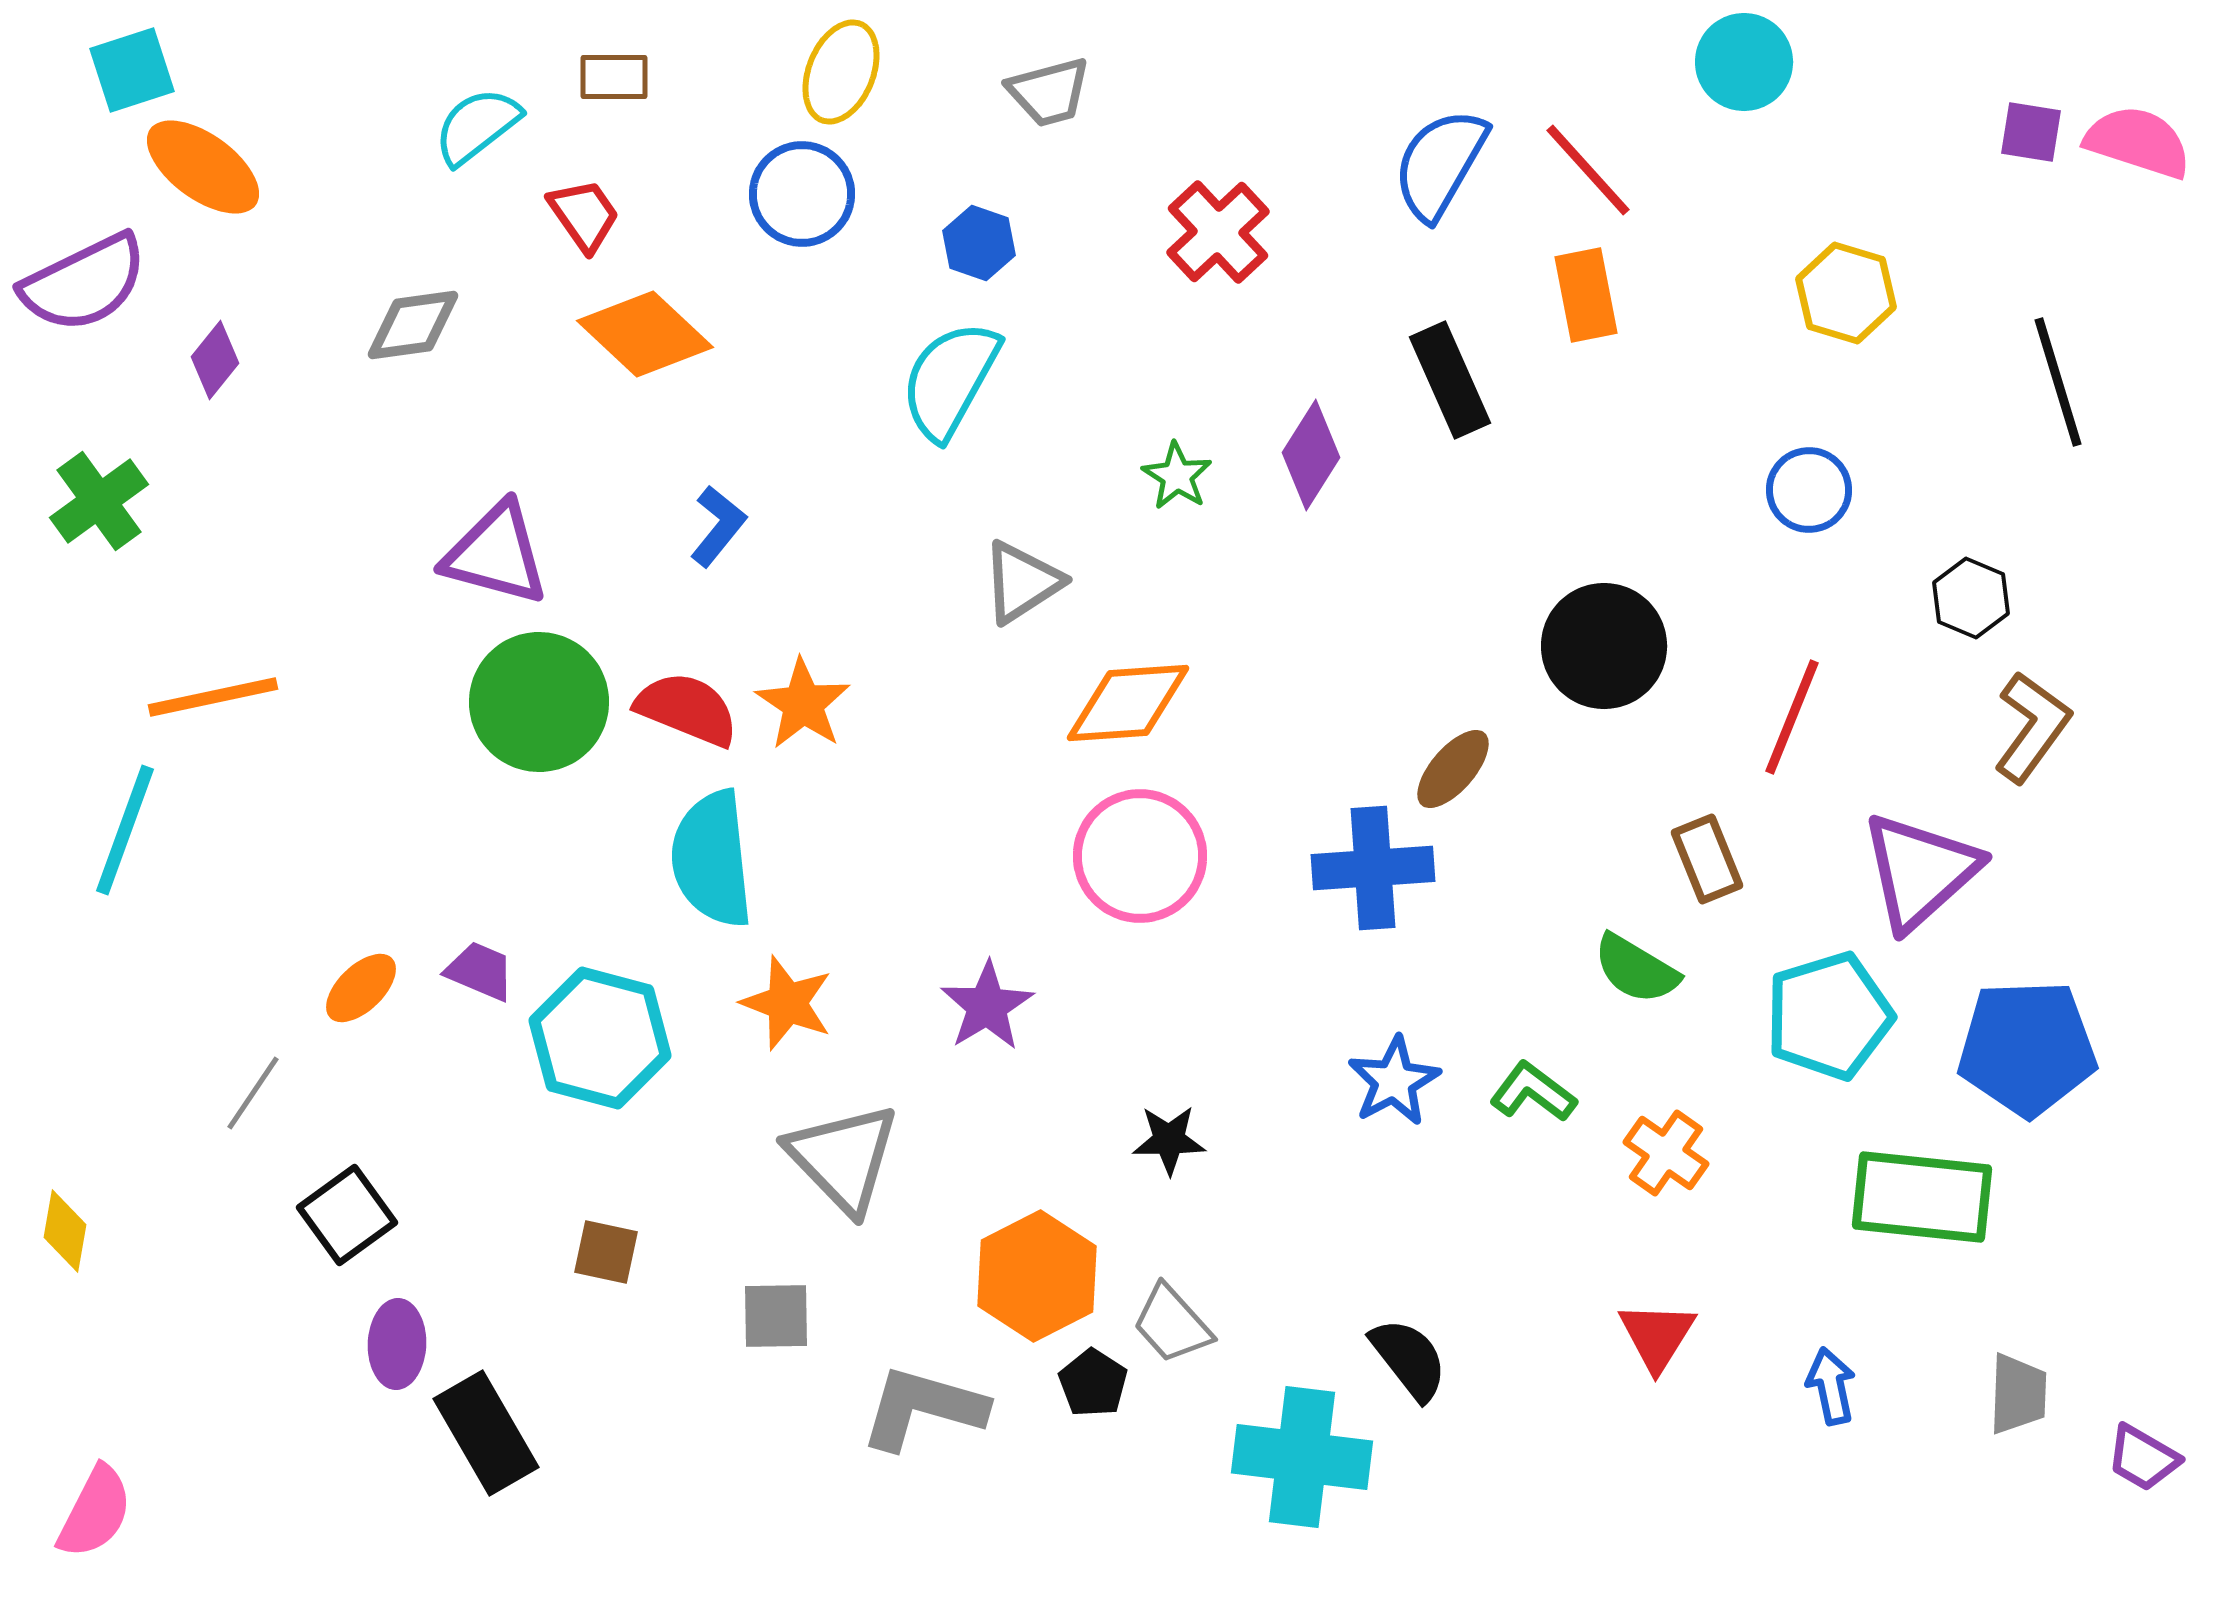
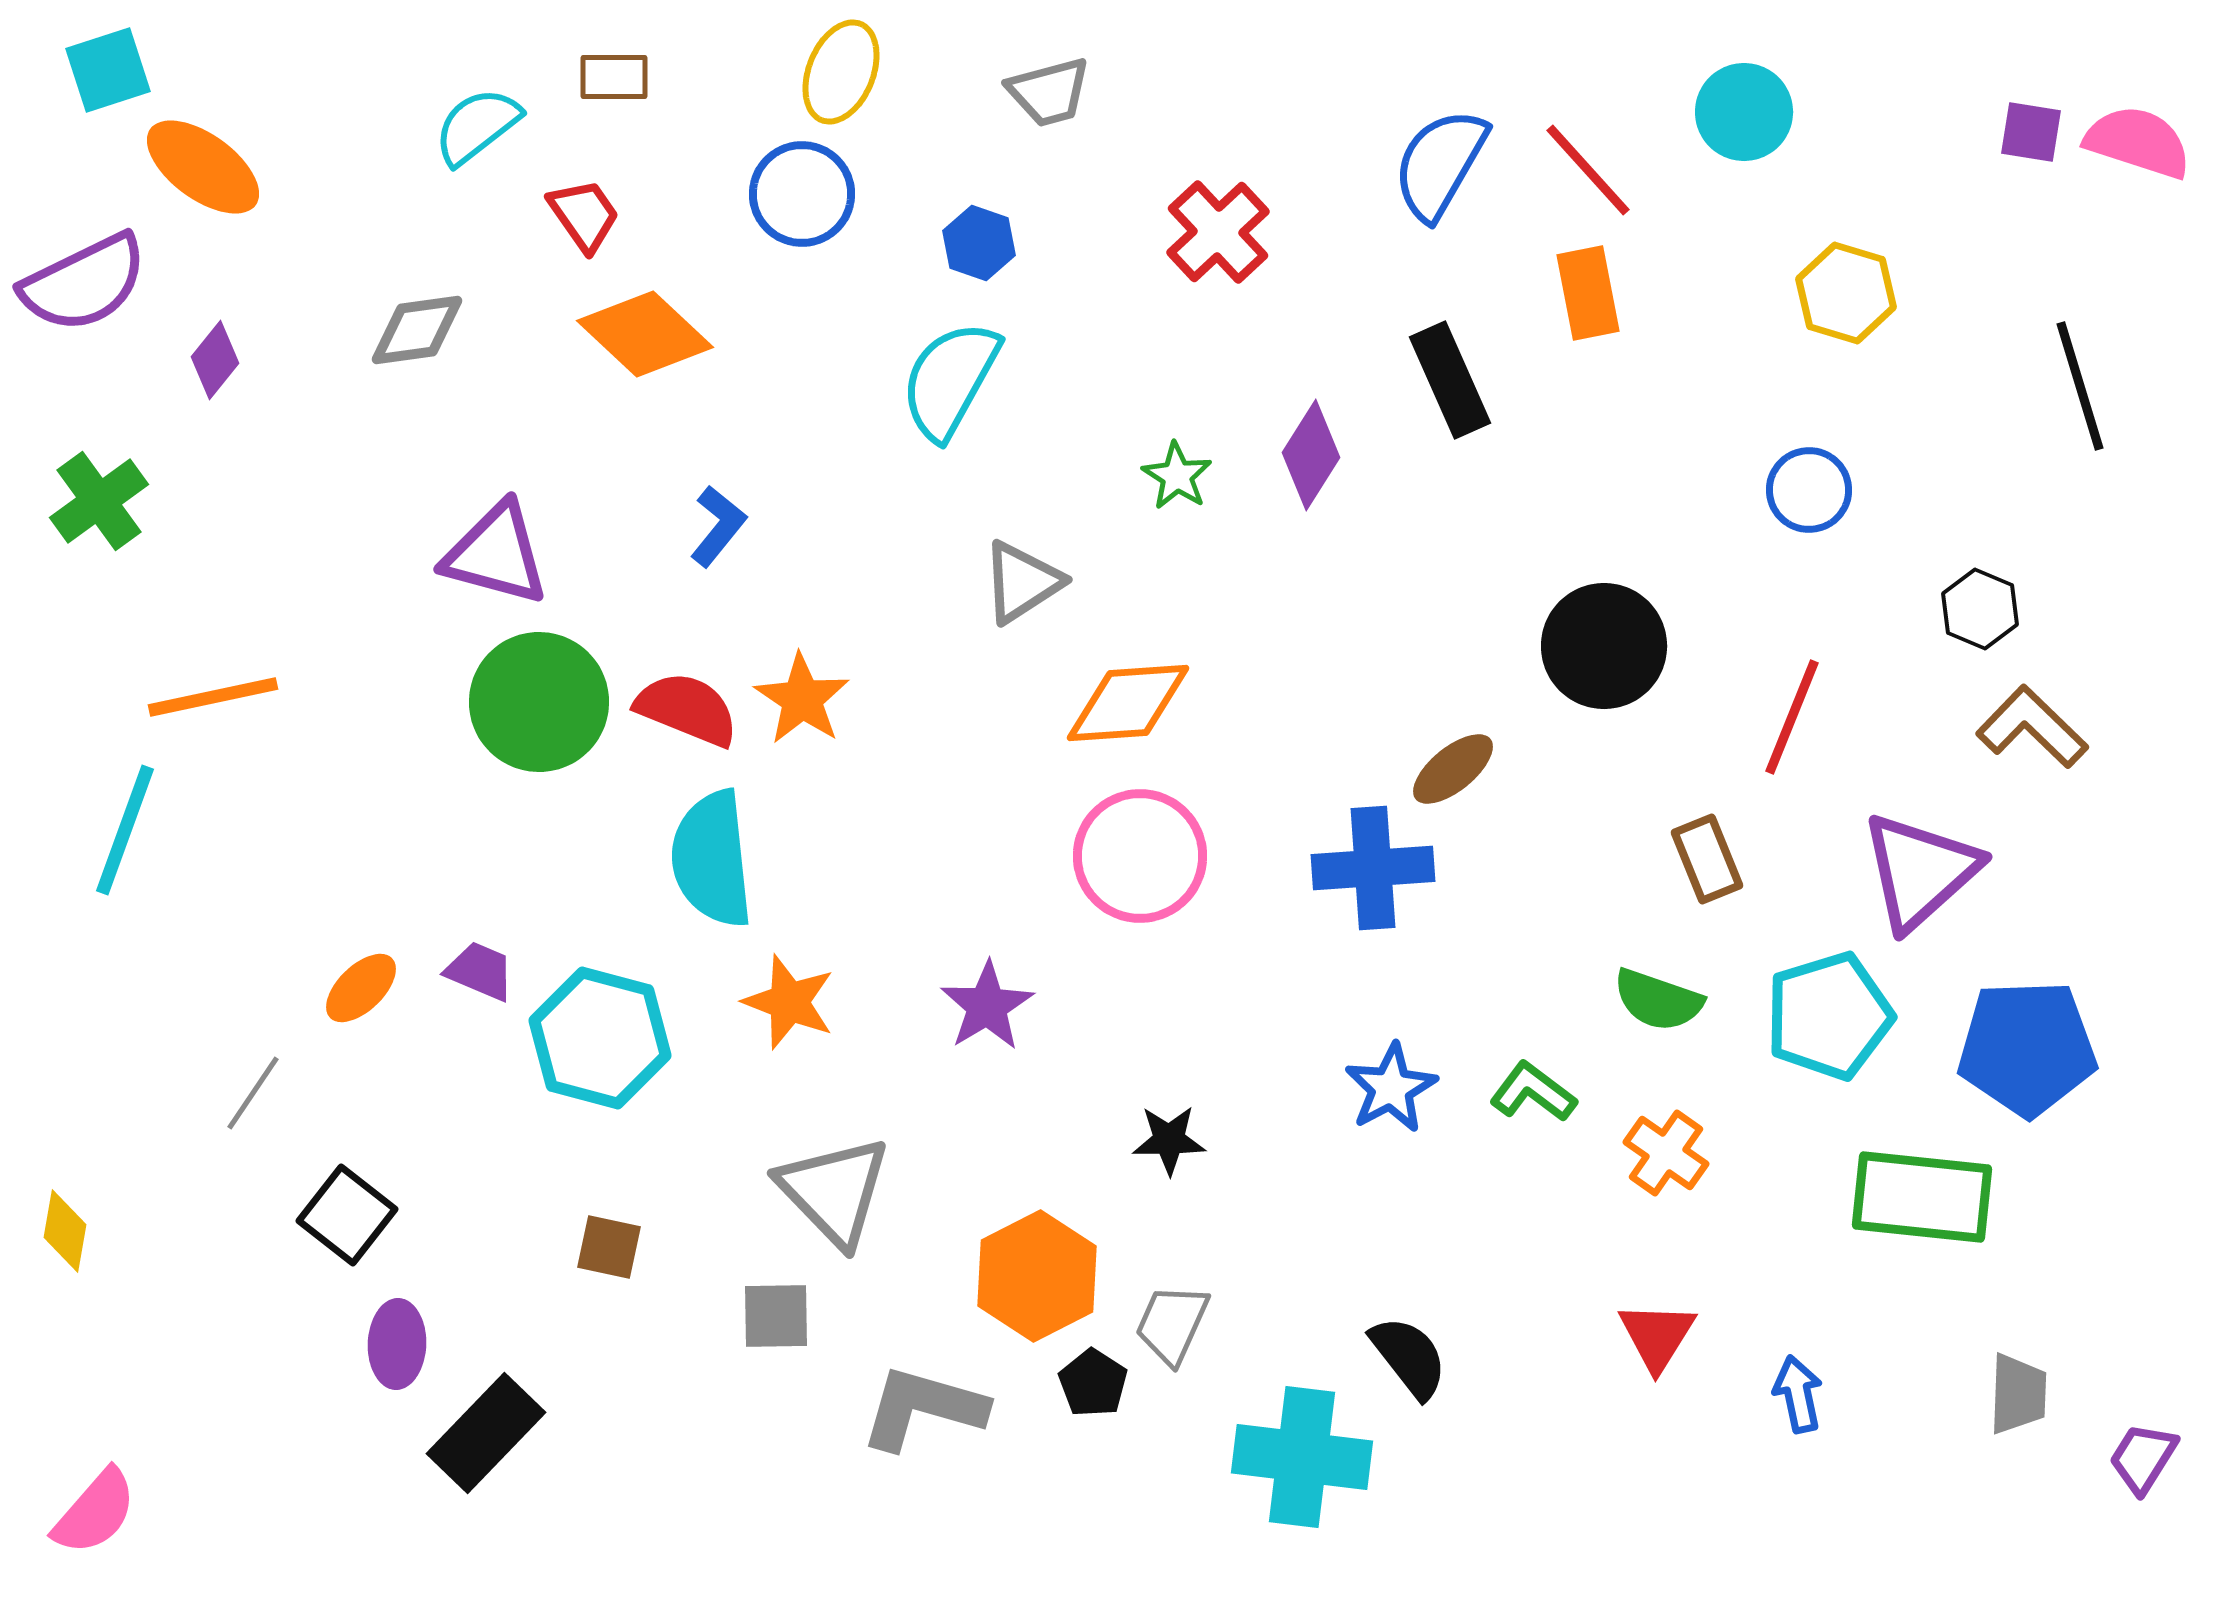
cyan circle at (1744, 62): moved 50 px down
cyan square at (132, 70): moved 24 px left
orange rectangle at (1586, 295): moved 2 px right, 2 px up
gray diamond at (413, 325): moved 4 px right, 5 px down
black line at (2058, 382): moved 22 px right, 4 px down
black hexagon at (1971, 598): moved 9 px right, 11 px down
orange star at (803, 704): moved 1 px left, 5 px up
brown L-shape at (2032, 727): rotated 82 degrees counterclockwise
brown ellipse at (1453, 769): rotated 10 degrees clockwise
green semicircle at (1636, 969): moved 22 px right, 31 px down; rotated 12 degrees counterclockwise
orange star at (787, 1003): moved 2 px right, 1 px up
blue star at (1394, 1081): moved 3 px left, 7 px down
gray triangle at (843, 1158): moved 9 px left, 33 px down
black square at (347, 1215): rotated 16 degrees counterclockwise
brown square at (606, 1252): moved 3 px right, 5 px up
gray trapezoid at (1172, 1324): rotated 66 degrees clockwise
black semicircle at (1409, 1359): moved 2 px up
blue arrow at (1831, 1386): moved 33 px left, 8 px down
black rectangle at (486, 1433): rotated 74 degrees clockwise
purple trapezoid at (2143, 1458): rotated 92 degrees clockwise
pink semicircle at (95, 1512): rotated 14 degrees clockwise
